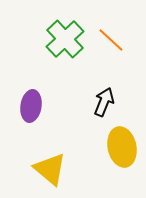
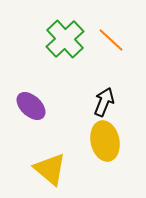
purple ellipse: rotated 56 degrees counterclockwise
yellow ellipse: moved 17 px left, 6 px up
